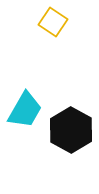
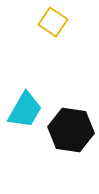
black hexagon: rotated 21 degrees counterclockwise
